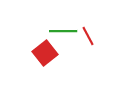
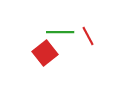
green line: moved 3 px left, 1 px down
